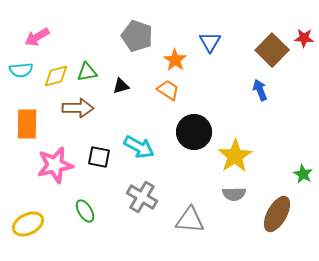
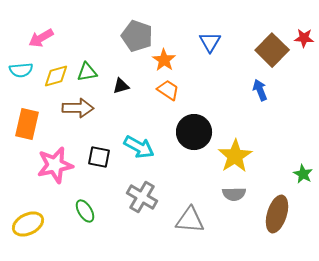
pink arrow: moved 4 px right, 1 px down
orange star: moved 11 px left
orange rectangle: rotated 12 degrees clockwise
brown ellipse: rotated 12 degrees counterclockwise
